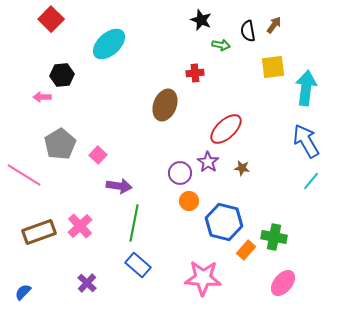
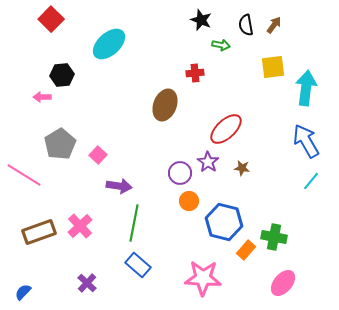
black semicircle: moved 2 px left, 6 px up
